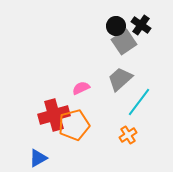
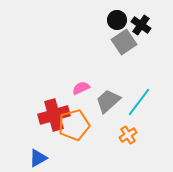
black circle: moved 1 px right, 6 px up
gray trapezoid: moved 12 px left, 22 px down
